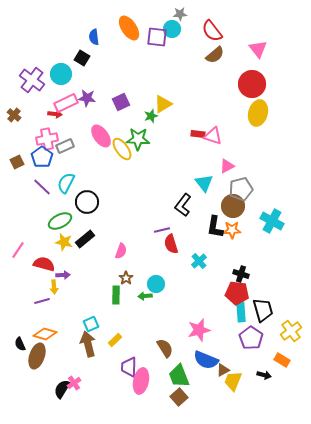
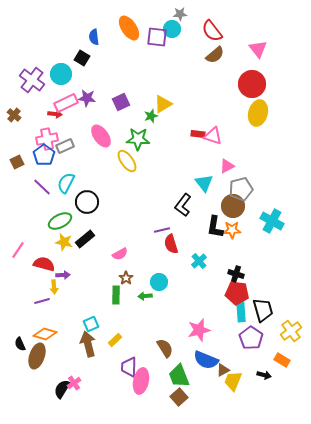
yellow ellipse at (122, 149): moved 5 px right, 12 px down
blue pentagon at (42, 157): moved 2 px right, 2 px up
pink semicircle at (121, 251): moved 1 px left, 3 px down; rotated 42 degrees clockwise
black cross at (241, 274): moved 5 px left
cyan circle at (156, 284): moved 3 px right, 2 px up
